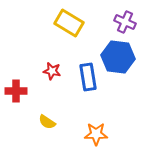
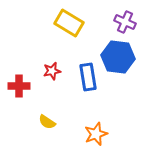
red star: rotated 24 degrees counterclockwise
red cross: moved 3 px right, 5 px up
orange star: rotated 20 degrees counterclockwise
